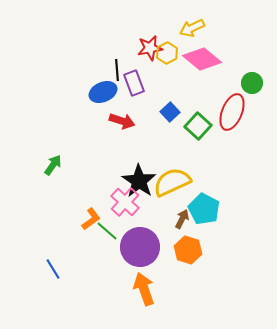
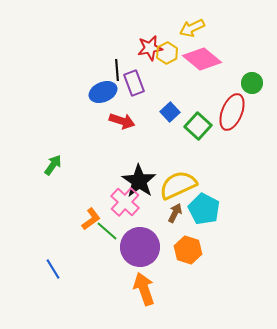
yellow semicircle: moved 6 px right, 3 px down
brown arrow: moved 7 px left, 6 px up
